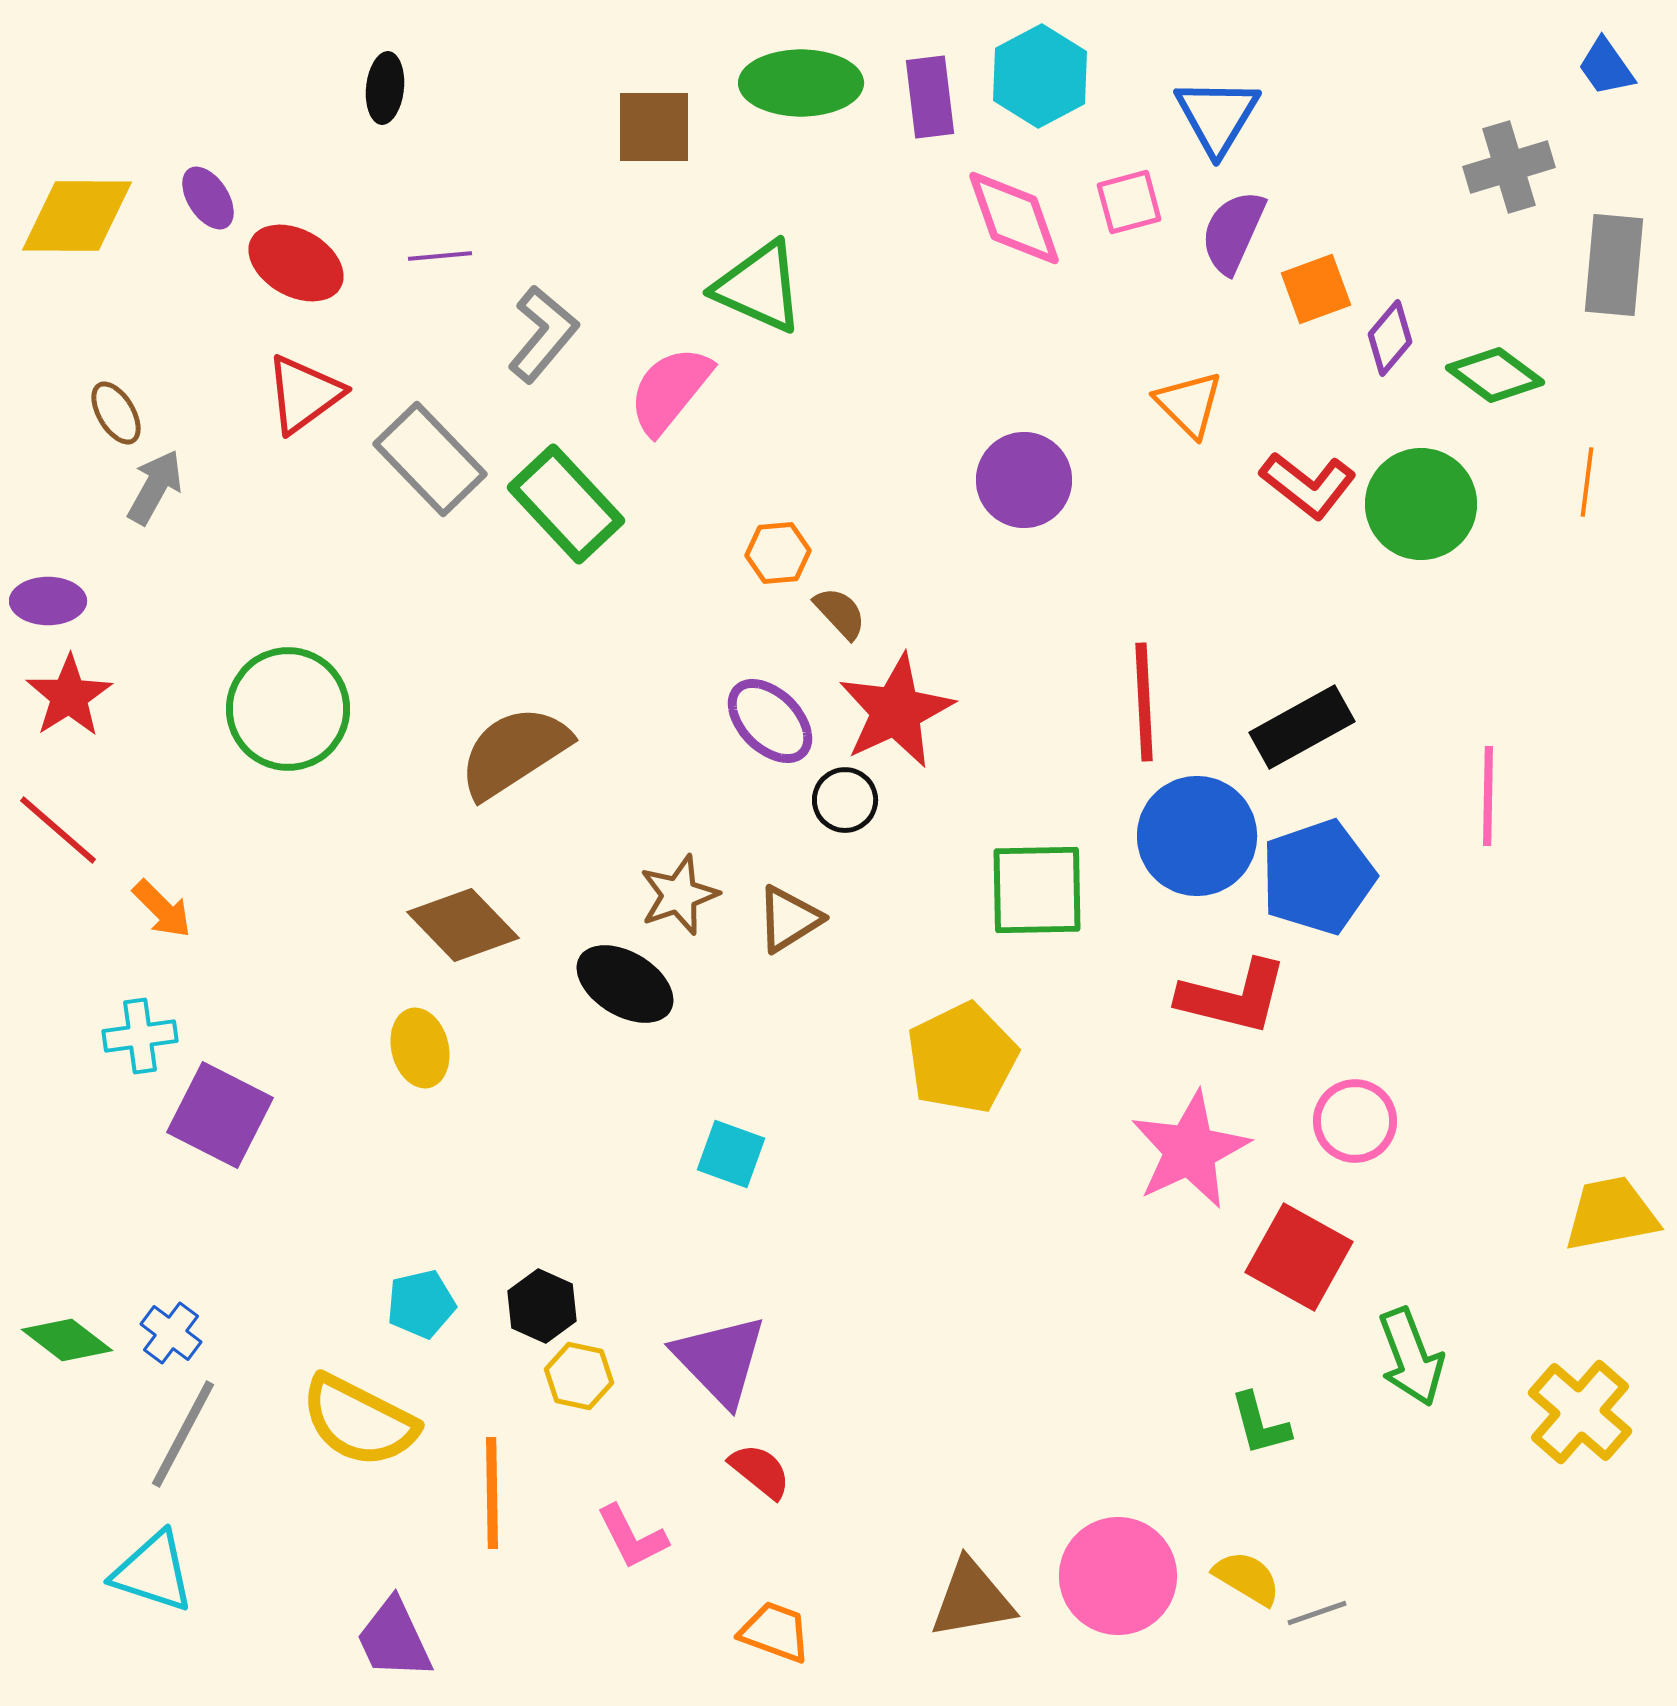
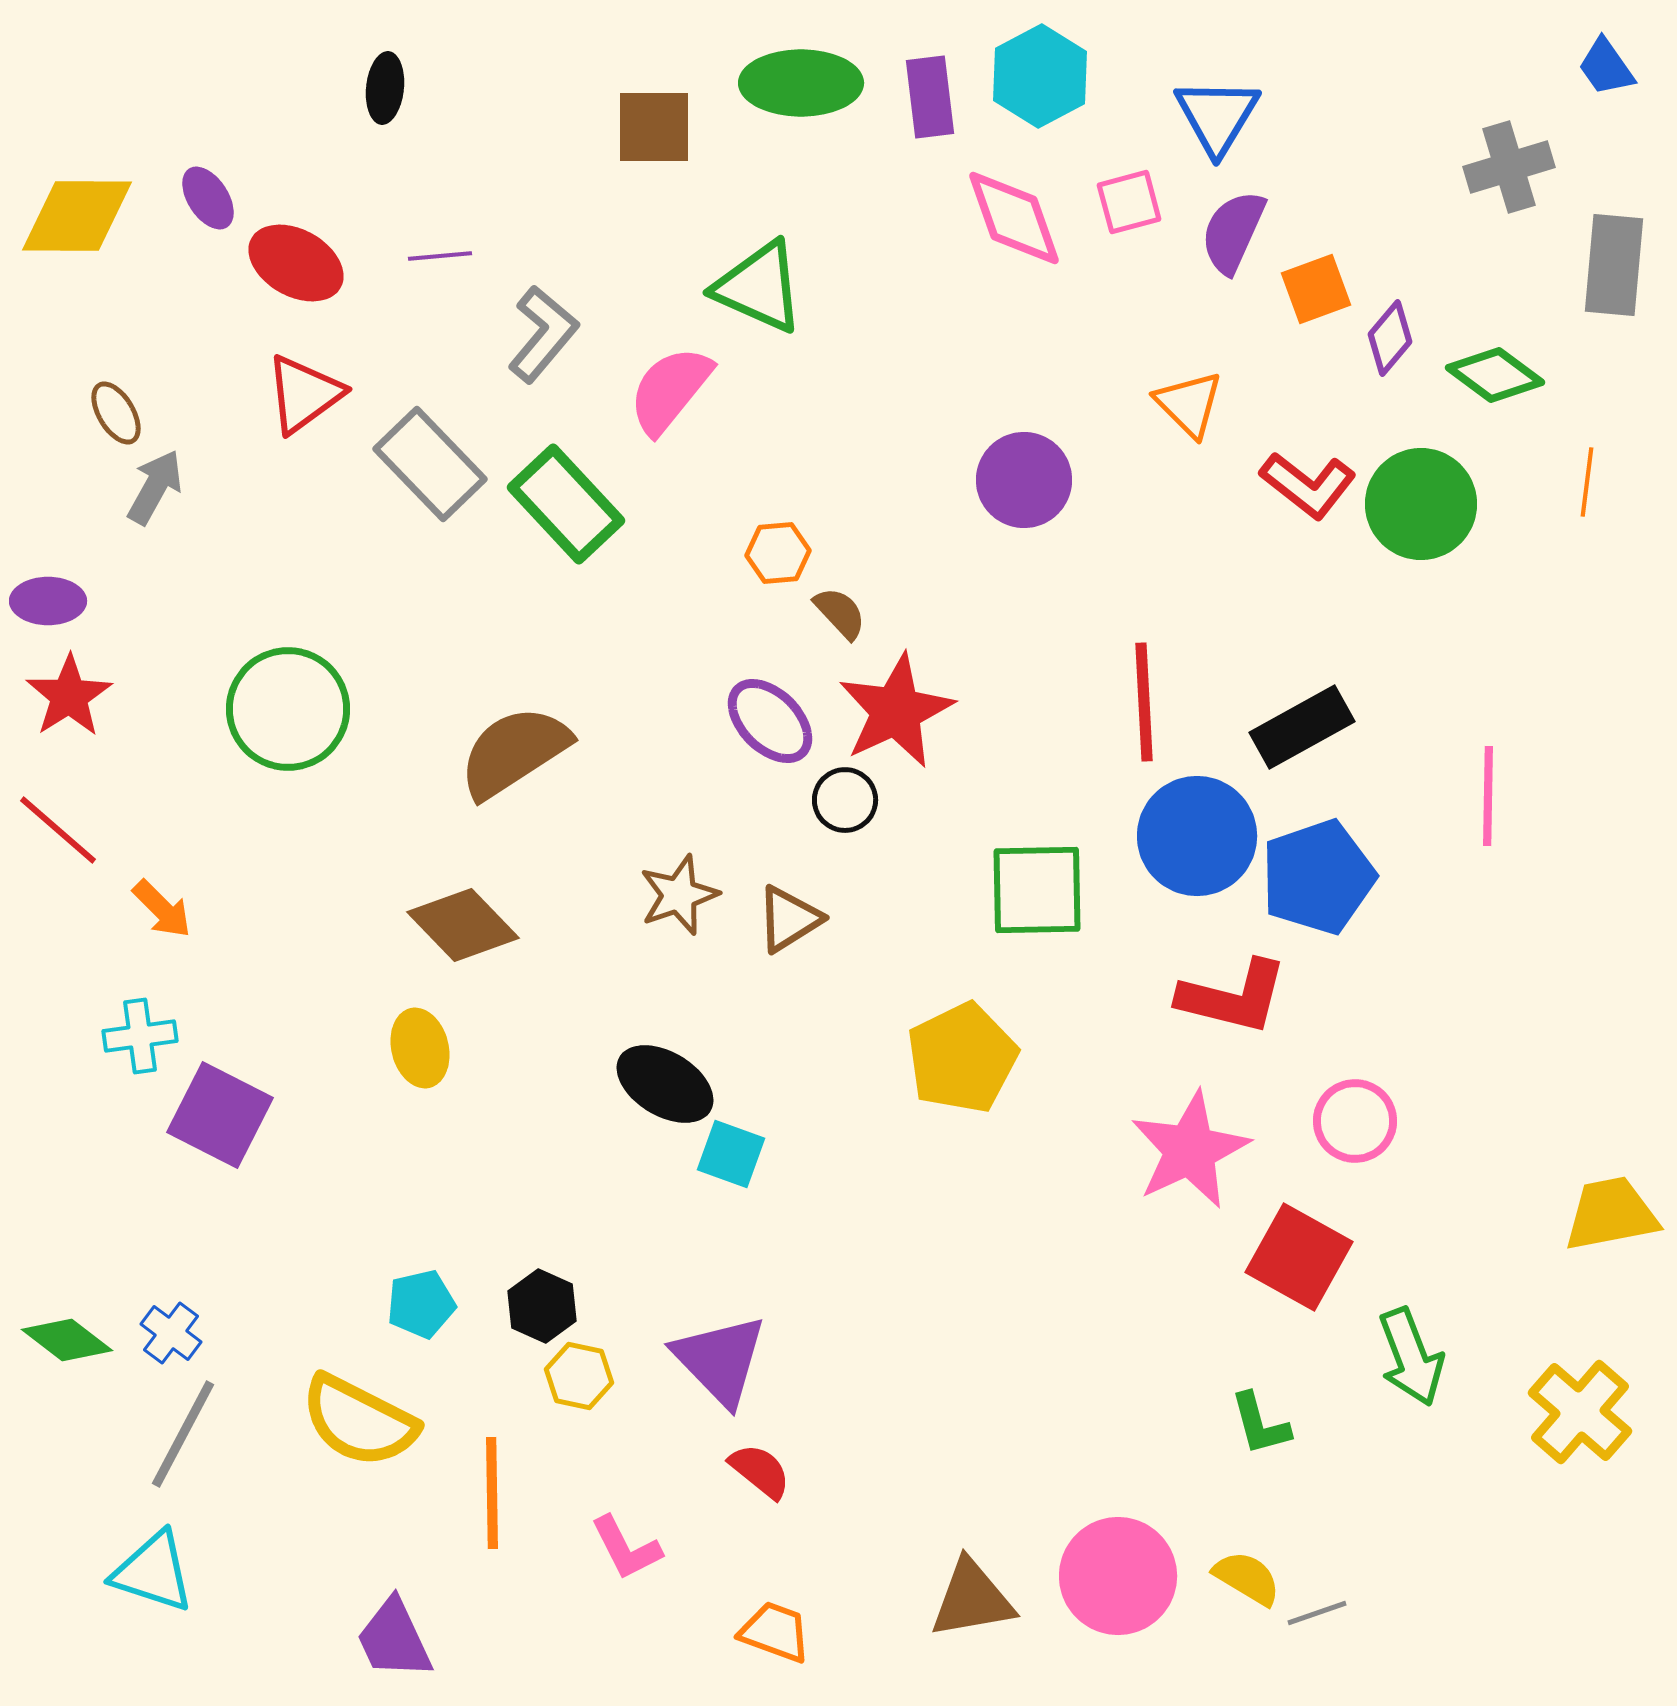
gray rectangle at (430, 459): moved 5 px down
black ellipse at (625, 984): moved 40 px right, 100 px down
pink L-shape at (632, 1537): moved 6 px left, 11 px down
